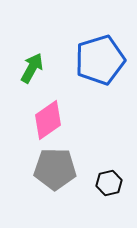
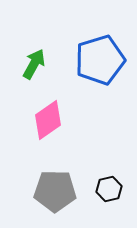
green arrow: moved 2 px right, 4 px up
gray pentagon: moved 22 px down
black hexagon: moved 6 px down
